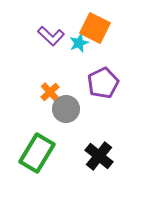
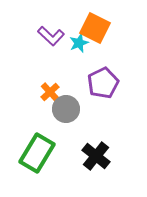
black cross: moved 3 px left
